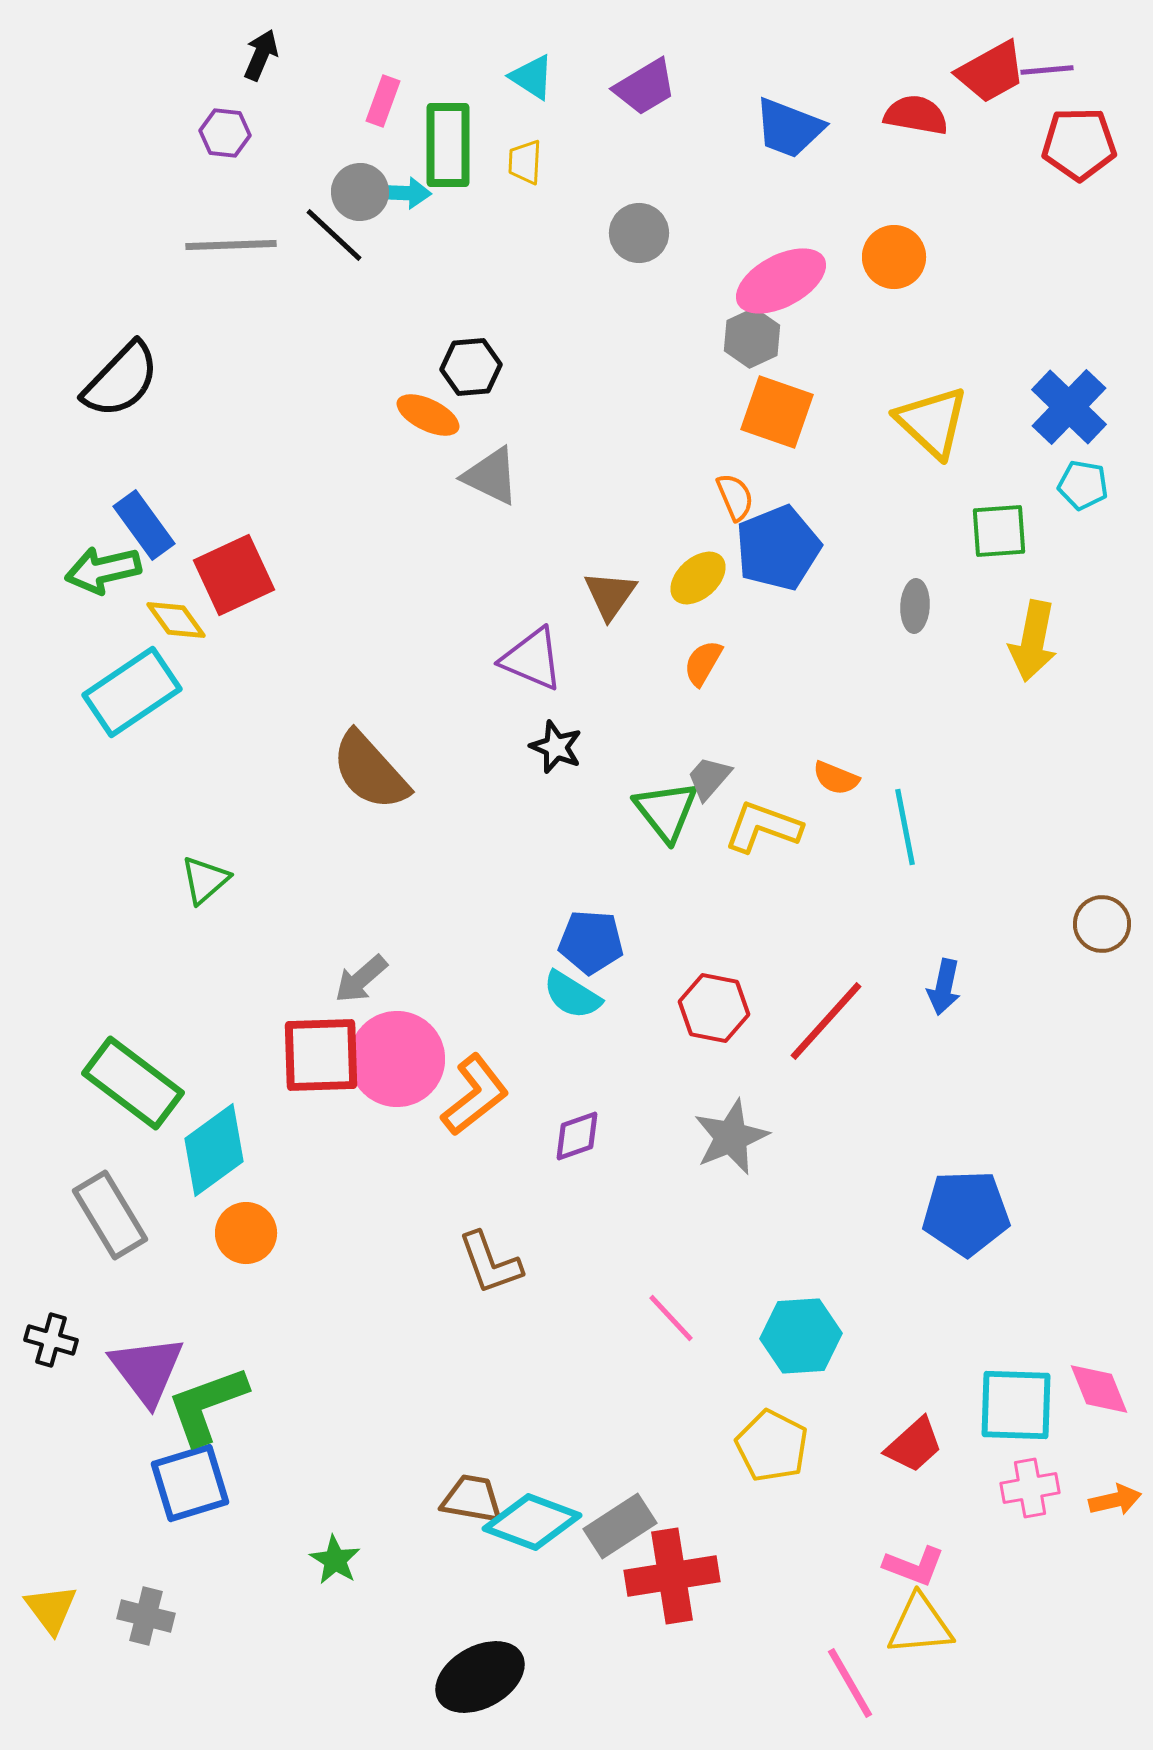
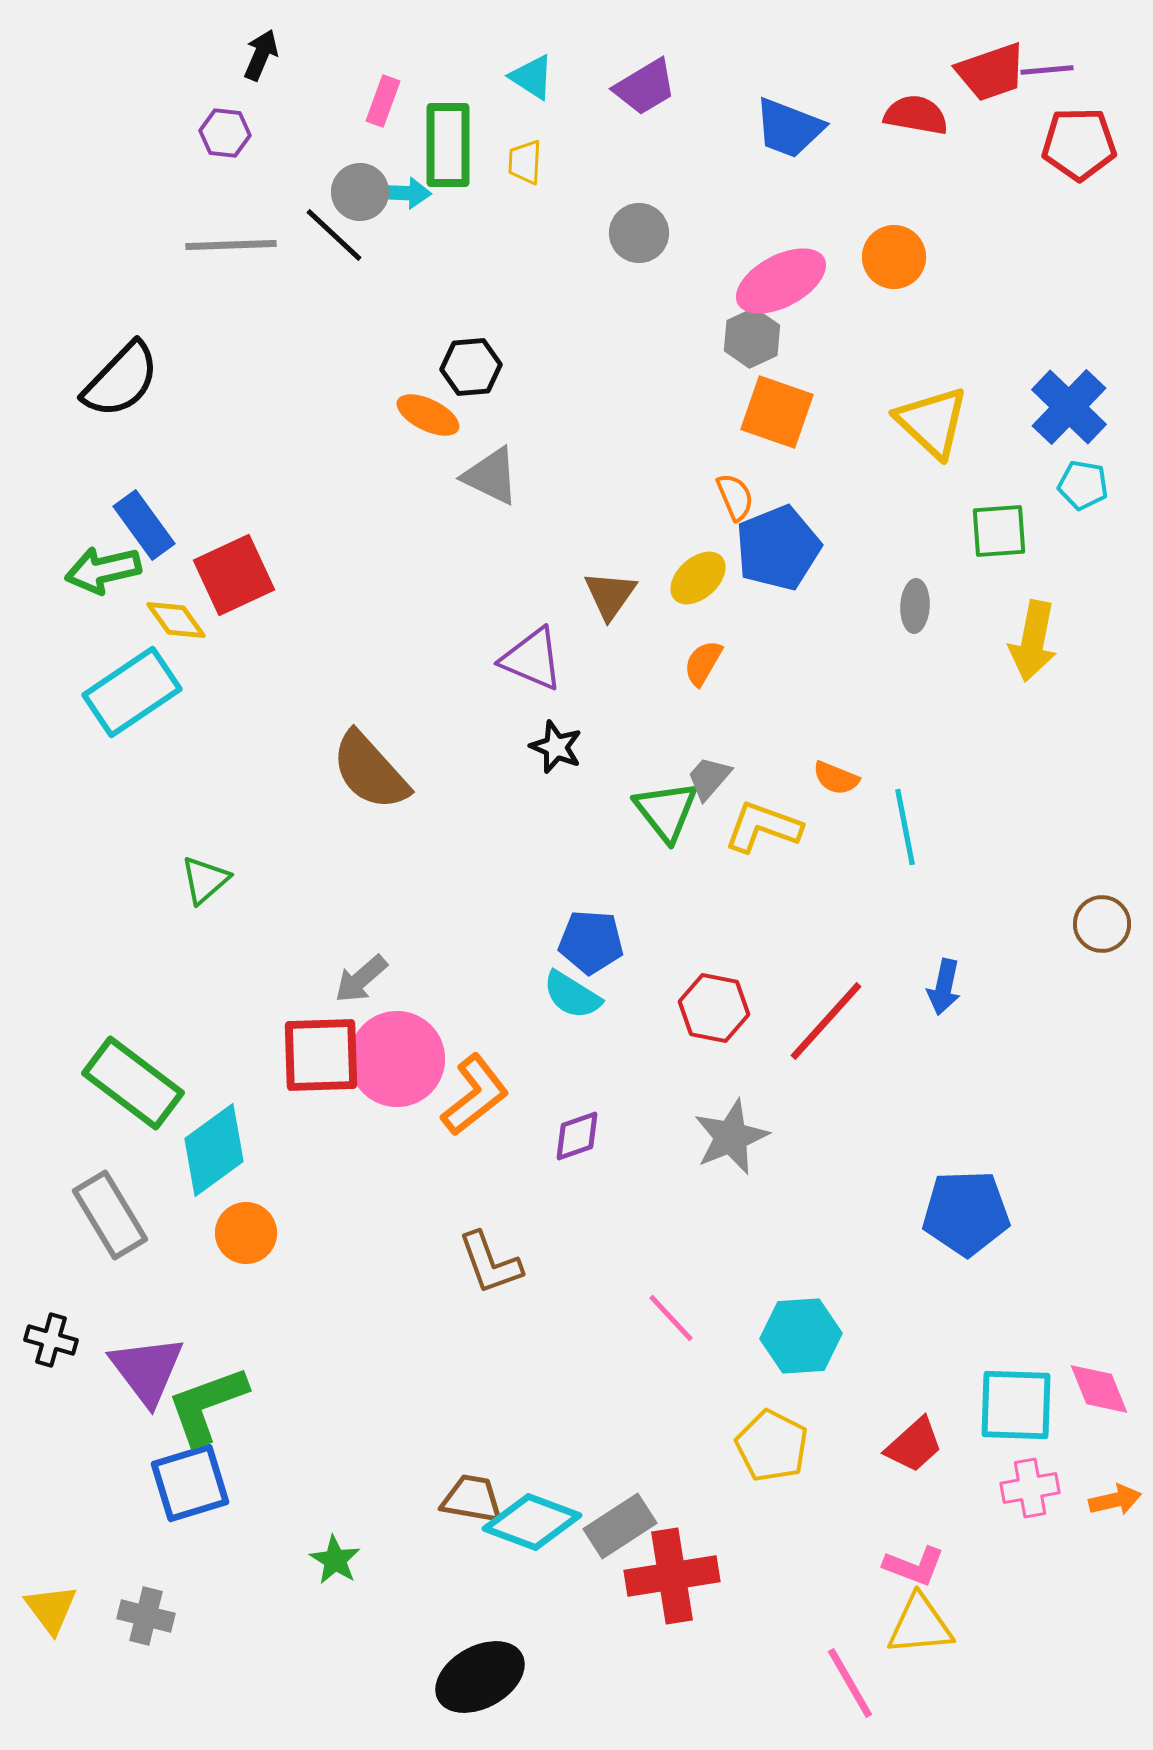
red trapezoid at (991, 72): rotated 10 degrees clockwise
